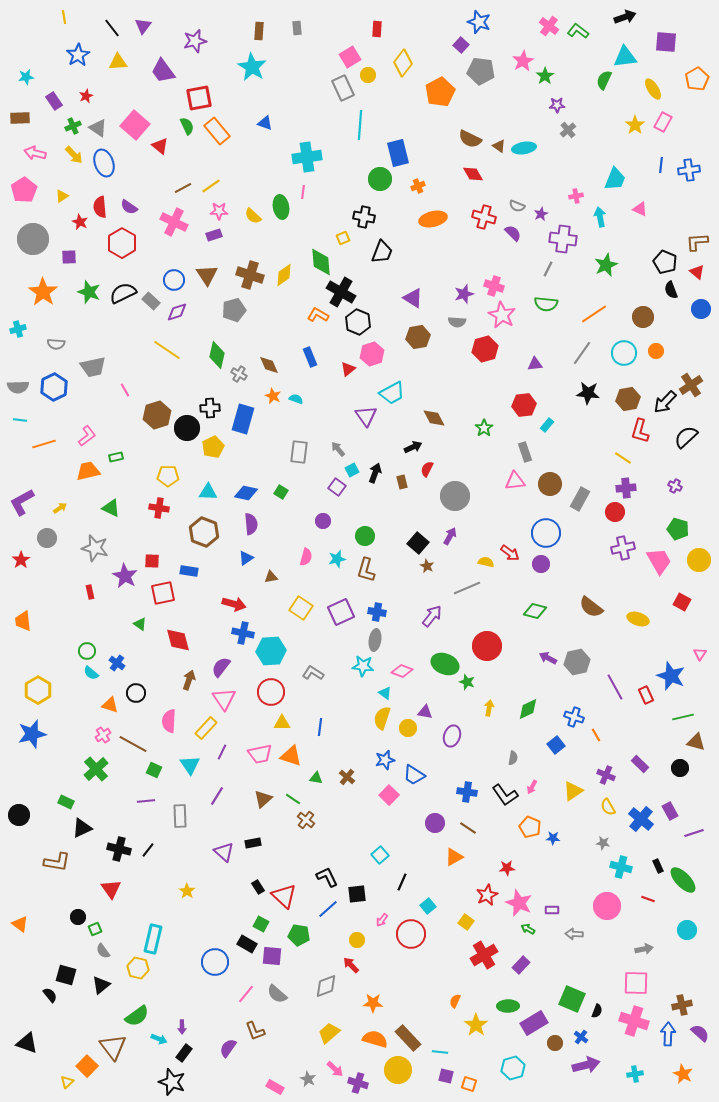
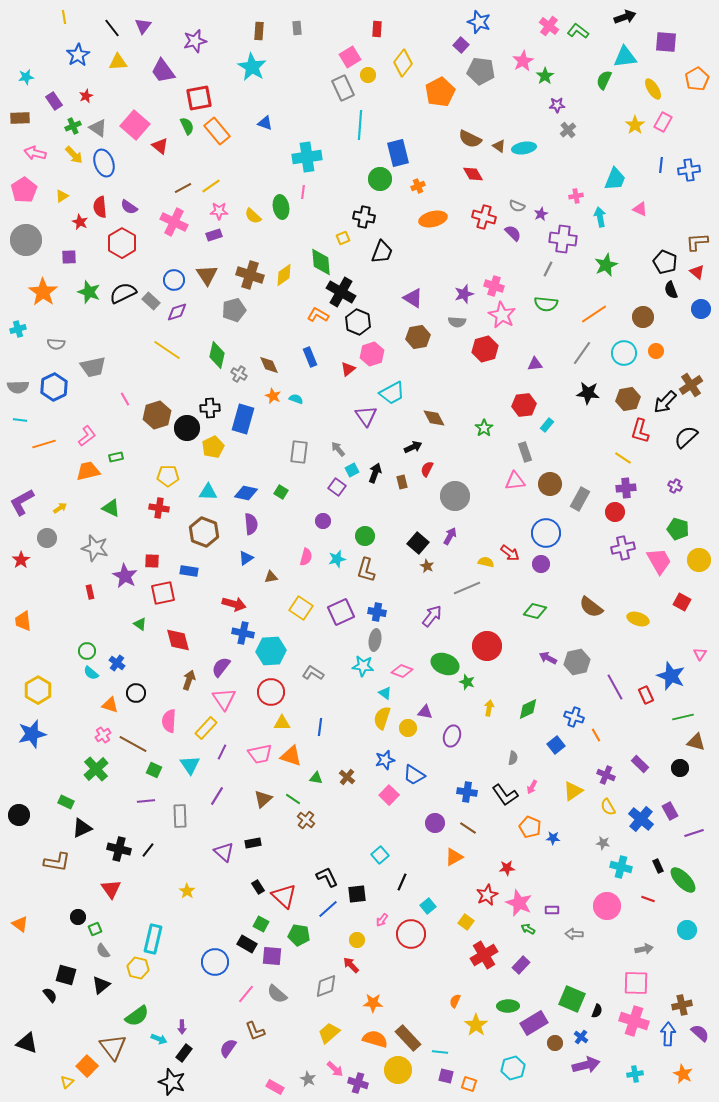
gray circle at (33, 239): moved 7 px left, 1 px down
pink line at (125, 390): moved 9 px down
